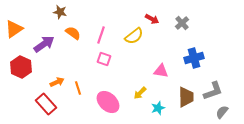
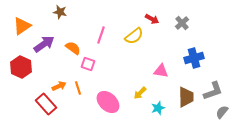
orange triangle: moved 8 px right, 3 px up
orange semicircle: moved 15 px down
pink square: moved 16 px left, 5 px down
orange arrow: moved 2 px right, 4 px down
